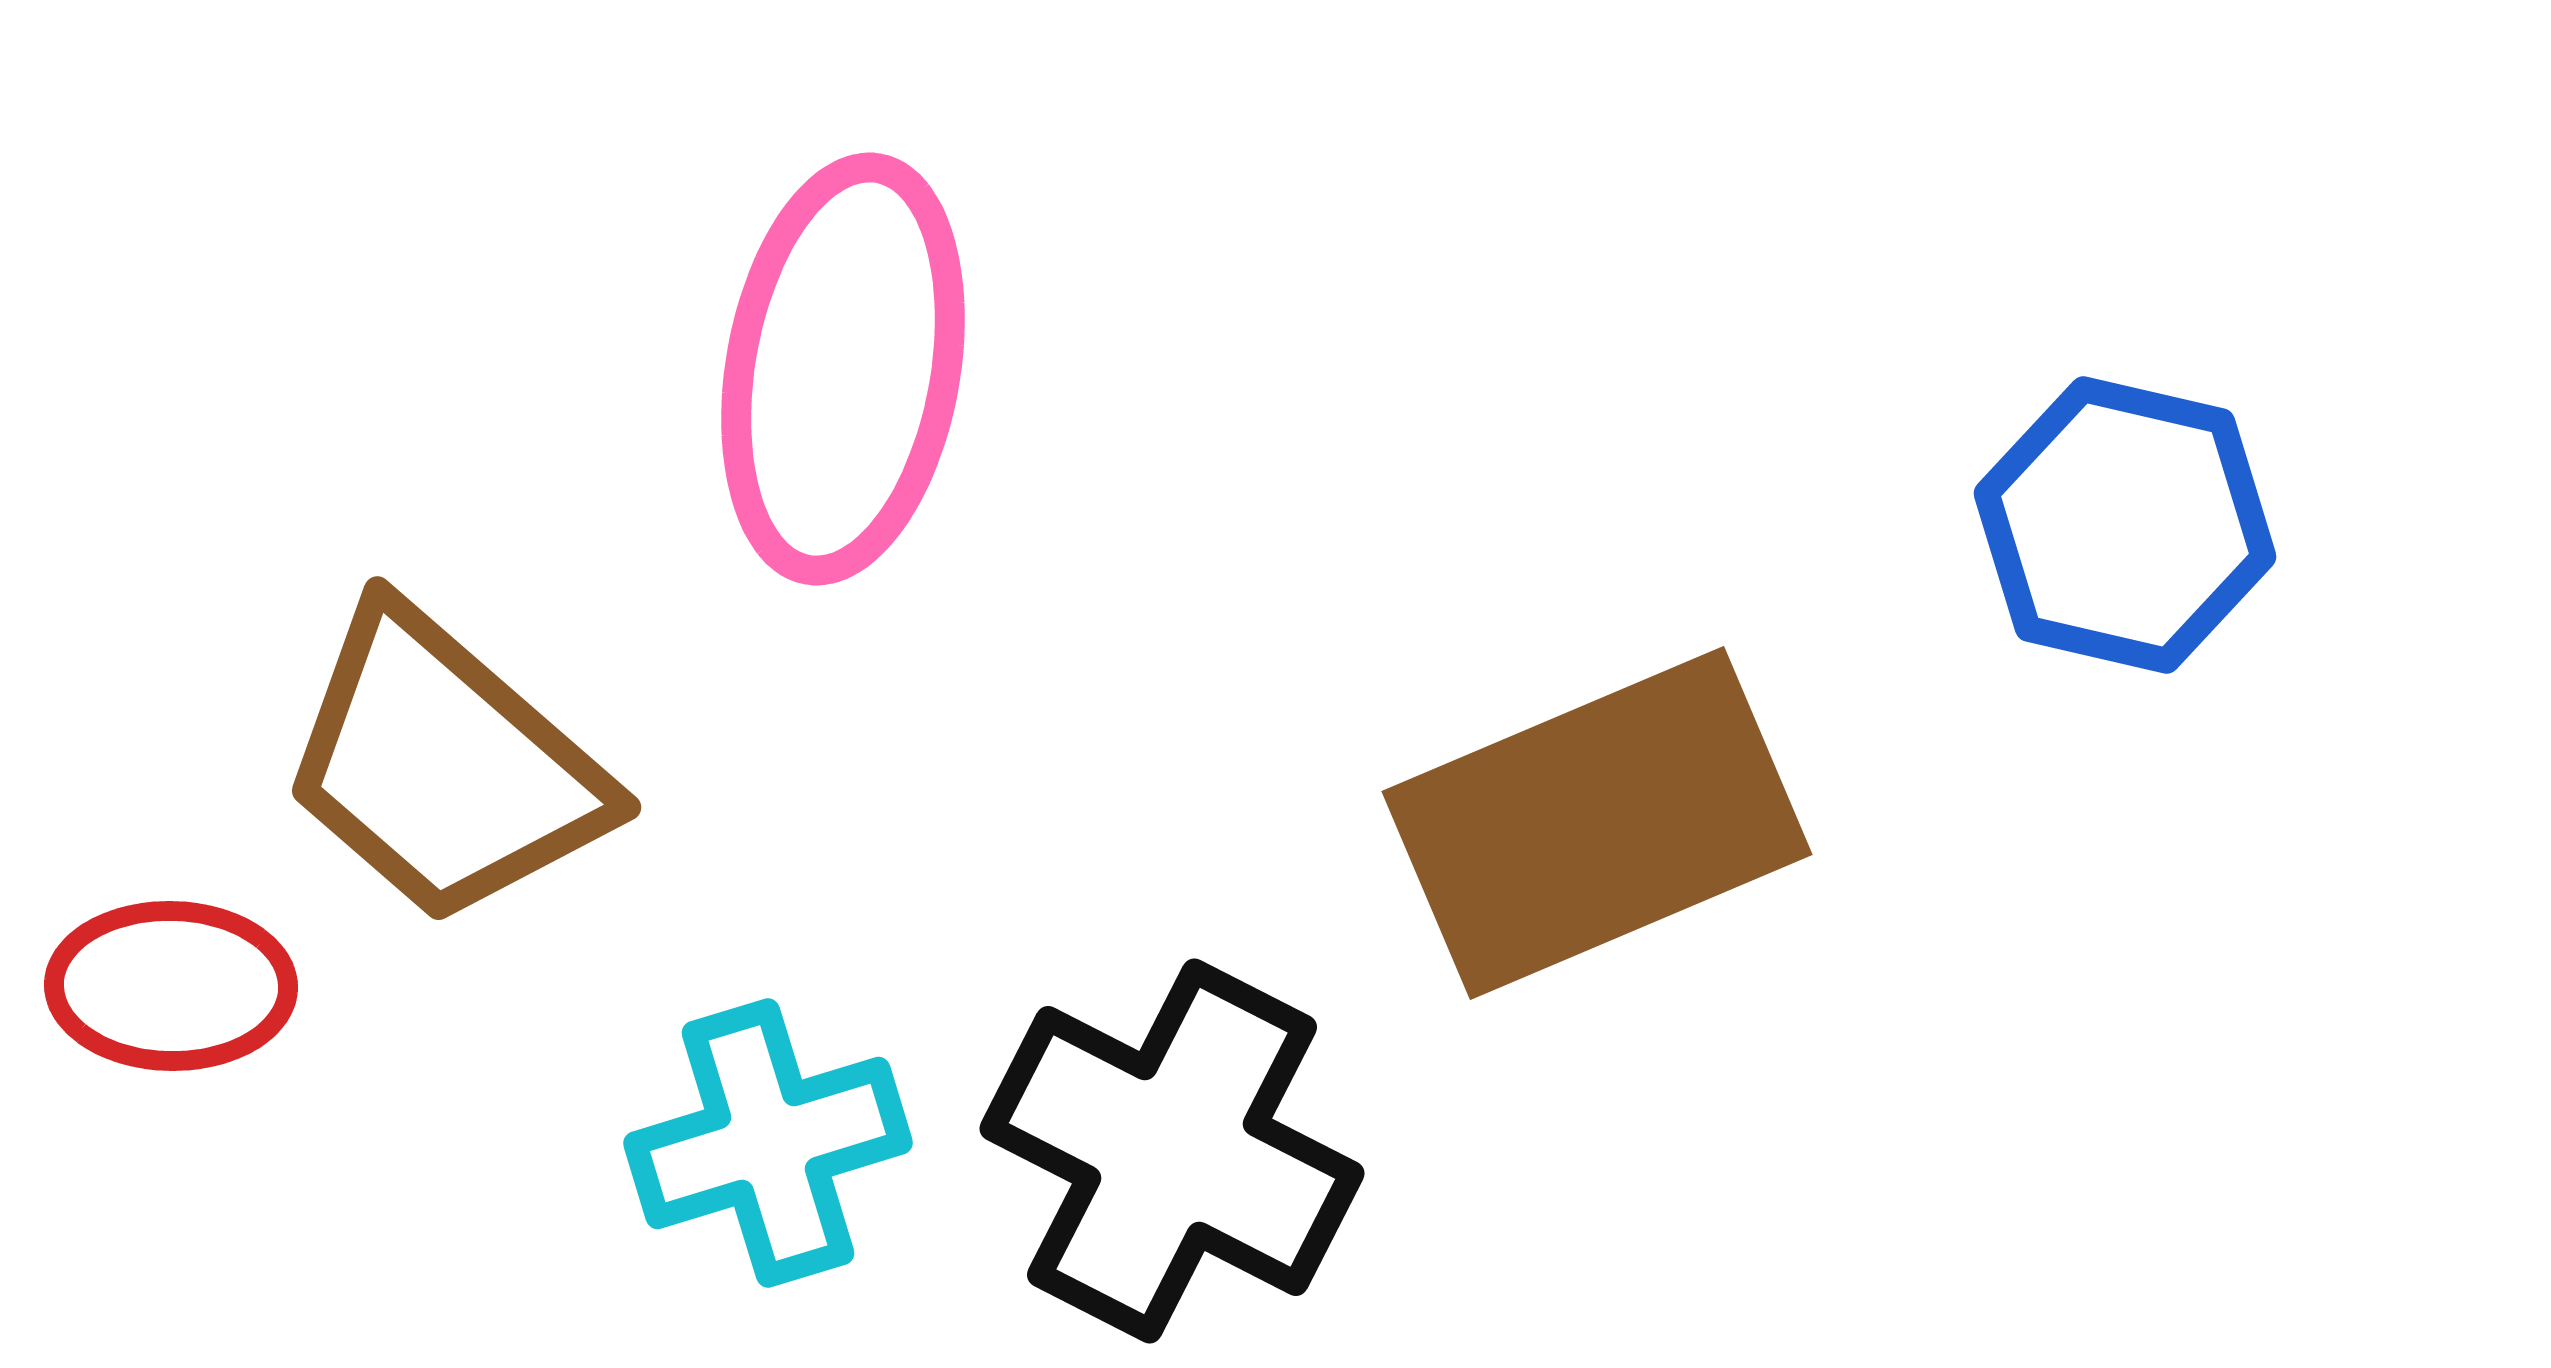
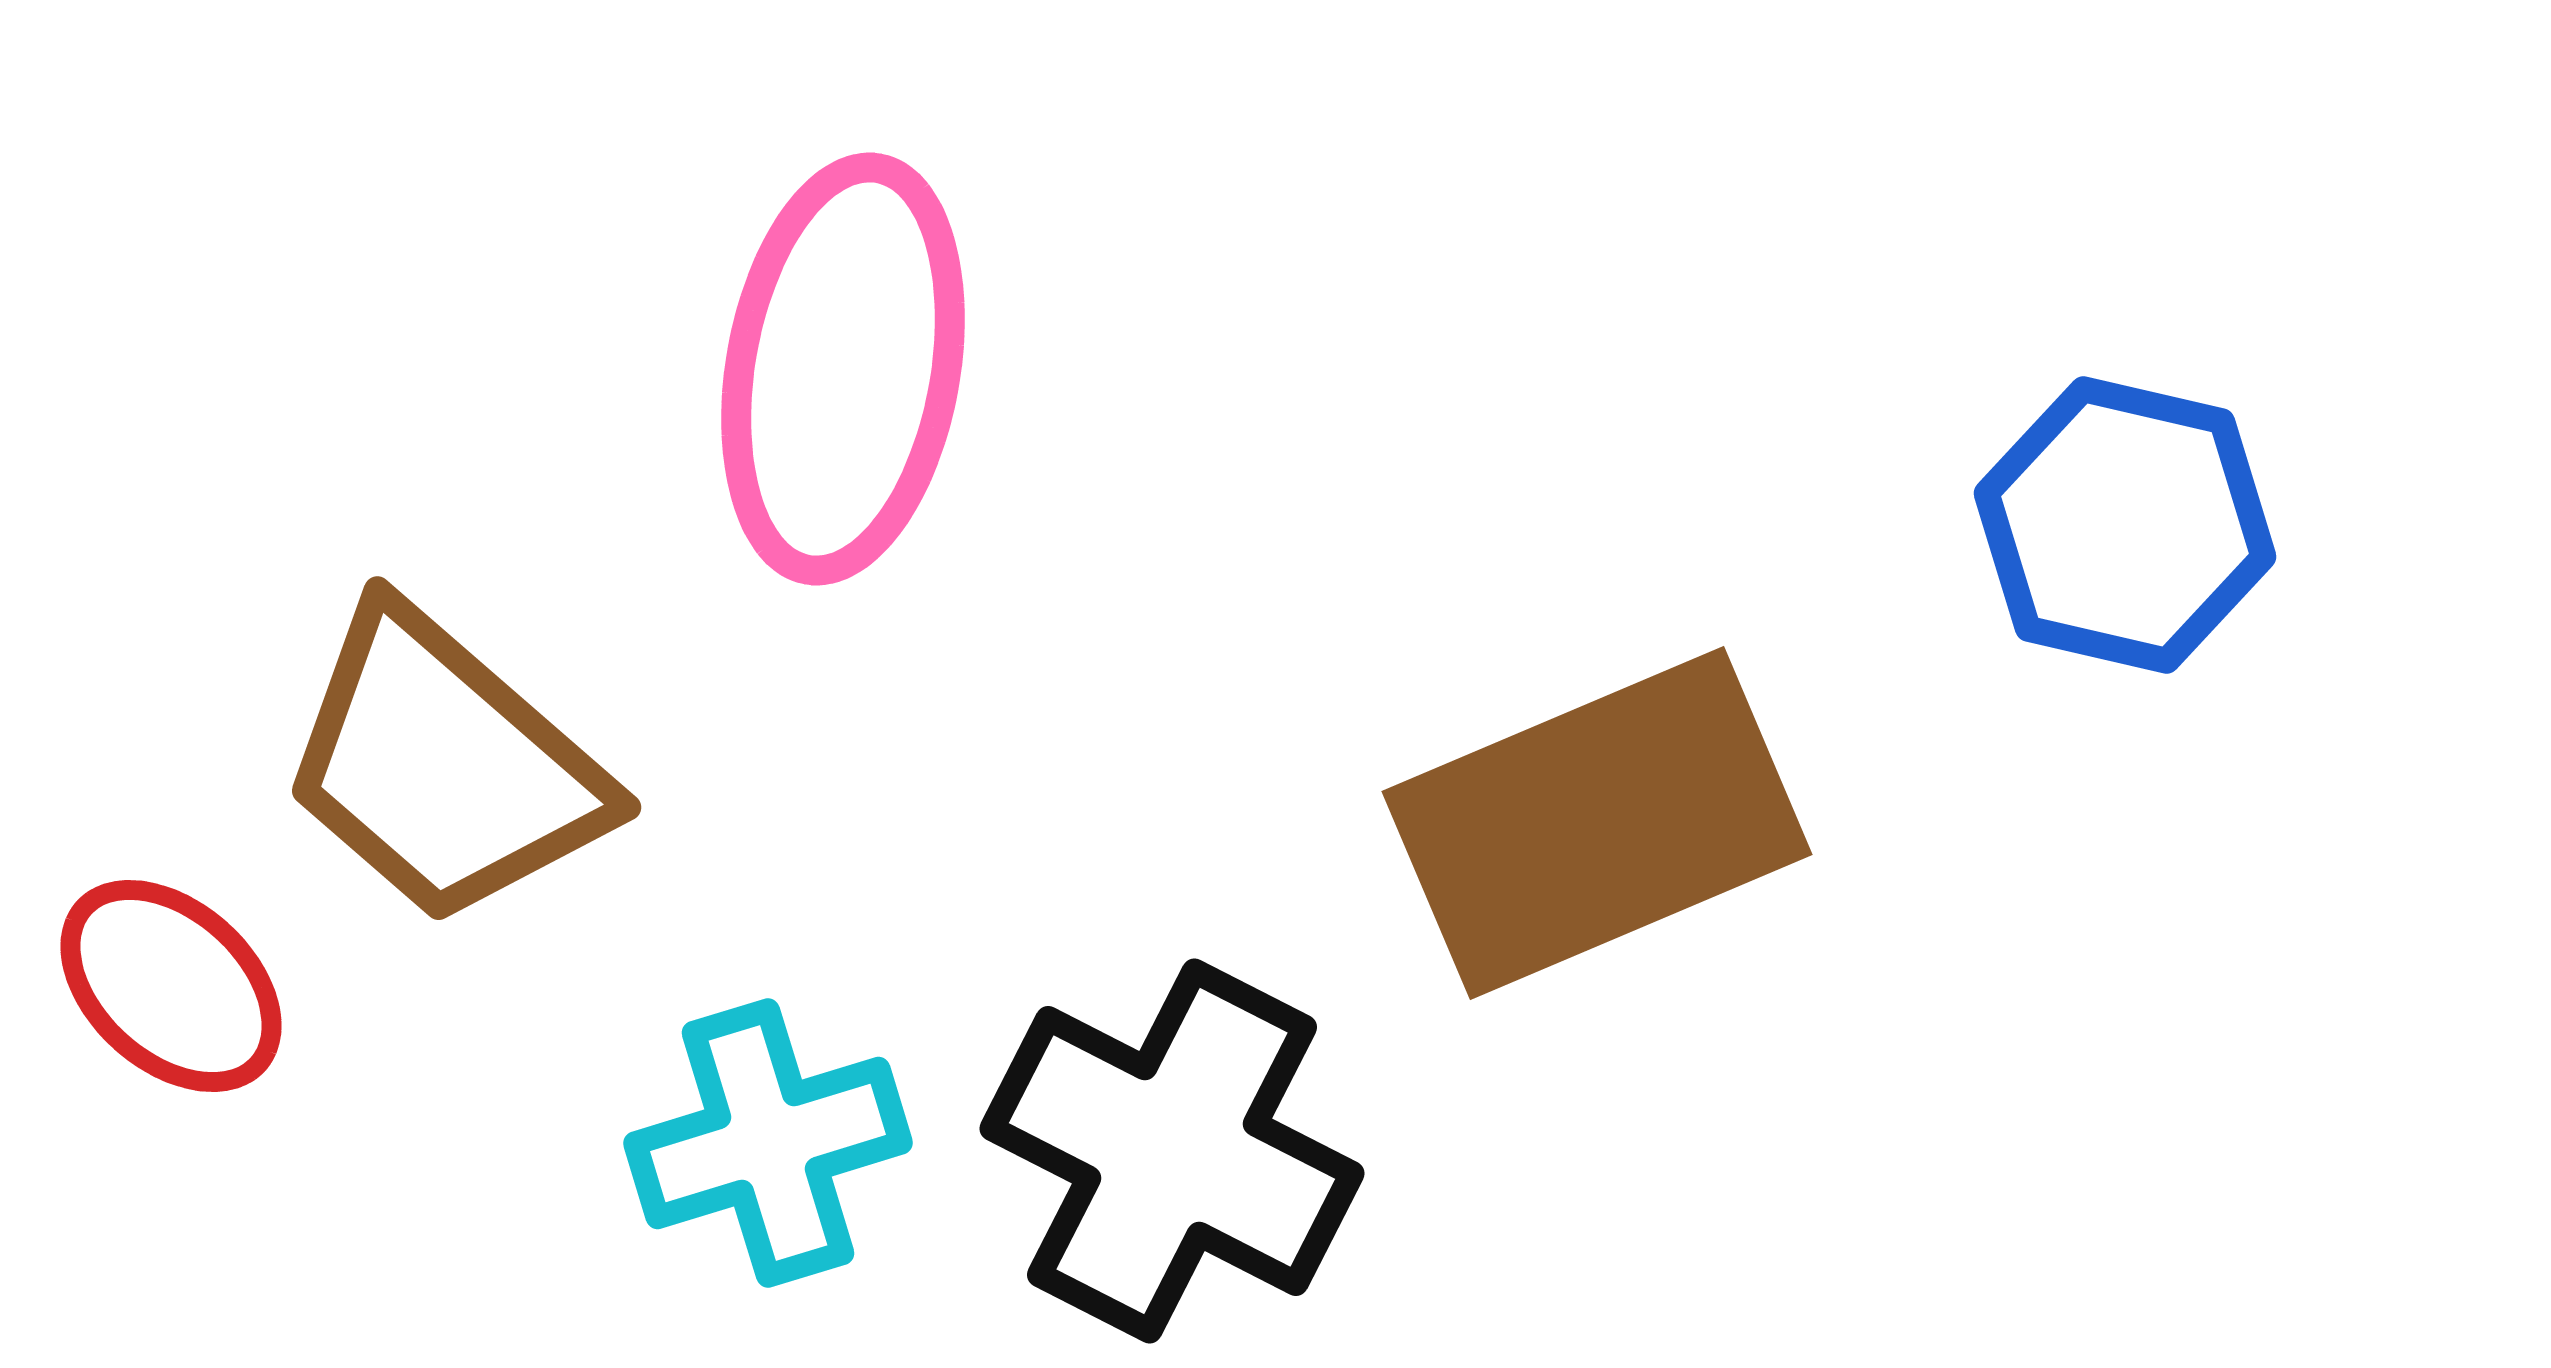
red ellipse: rotated 41 degrees clockwise
